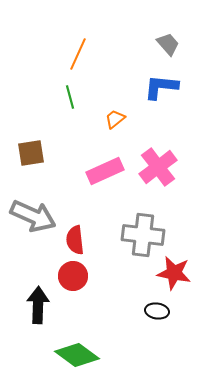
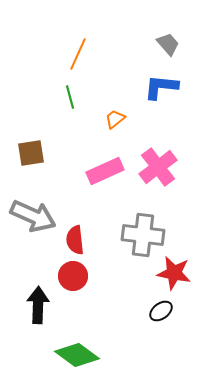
black ellipse: moved 4 px right; rotated 45 degrees counterclockwise
